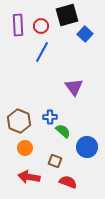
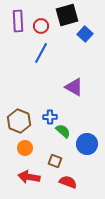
purple rectangle: moved 4 px up
blue line: moved 1 px left, 1 px down
purple triangle: rotated 24 degrees counterclockwise
blue circle: moved 3 px up
